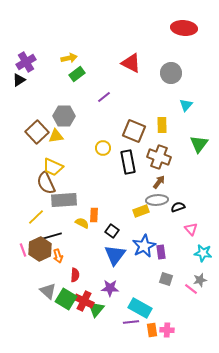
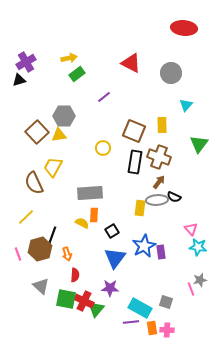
black triangle at (19, 80): rotated 16 degrees clockwise
yellow triangle at (56, 136): moved 3 px right, 1 px up
black rectangle at (128, 162): moved 7 px right; rotated 20 degrees clockwise
yellow trapezoid at (53, 167): rotated 95 degrees clockwise
brown semicircle at (46, 183): moved 12 px left
gray rectangle at (64, 200): moved 26 px right, 7 px up
black semicircle at (178, 207): moved 4 px left, 10 px up; rotated 136 degrees counterclockwise
yellow rectangle at (141, 211): moved 1 px left, 3 px up; rotated 63 degrees counterclockwise
yellow line at (36, 217): moved 10 px left
black square at (112, 231): rotated 24 degrees clockwise
black line at (52, 236): rotated 54 degrees counterclockwise
brown hexagon at (40, 249): rotated 10 degrees clockwise
pink line at (23, 250): moved 5 px left, 4 px down
cyan star at (203, 253): moved 5 px left, 6 px up
blue triangle at (115, 255): moved 3 px down
orange arrow at (58, 256): moved 9 px right, 2 px up
gray square at (166, 279): moved 23 px down
pink line at (191, 289): rotated 32 degrees clockwise
gray triangle at (48, 291): moved 7 px left, 5 px up
green square at (66, 299): rotated 20 degrees counterclockwise
orange rectangle at (152, 330): moved 2 px up
